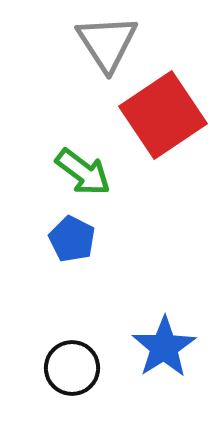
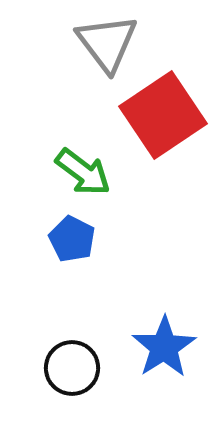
gray triangle: rotated 4 degrees counterclockwise
